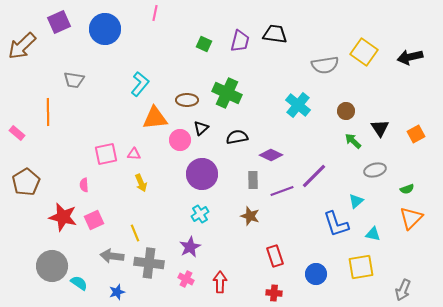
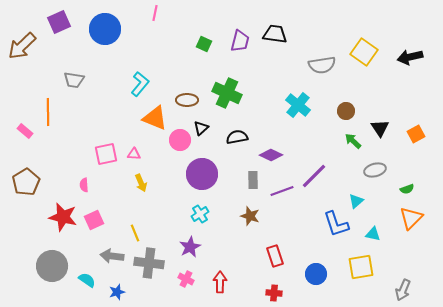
gray semicircle at (325, 65): moved 3 px left
orange triangle at (155, 118): rotated 28 degrees clockwise
pink rectangle at (17, 133): moved 8 px right, 2 px up
cyan semicircle at (79, 283): moved 8 px right, 3 px up
